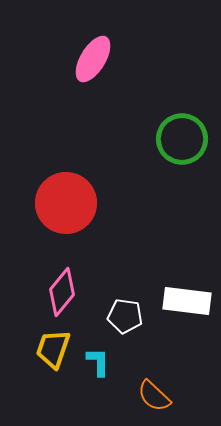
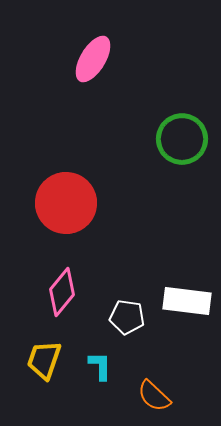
white pentagon: moved 2 px right, 1 px down
yellow trapezoid: moved 9 px left, 11 px down
cyan L-shape: moved 2 px right, 4 px down
